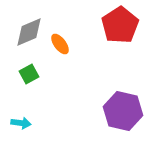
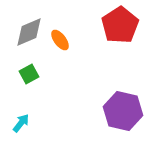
orange ellipse: moved 4 px up
cyan arrow: rotated 60 degrees counterclockwise
